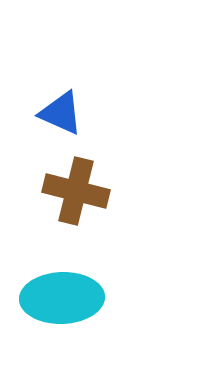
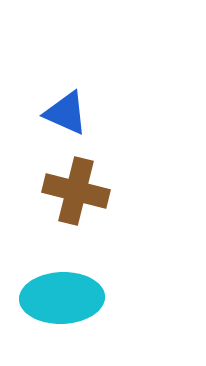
blue triangle: moved 5 px right
